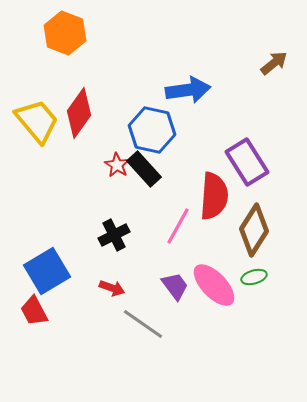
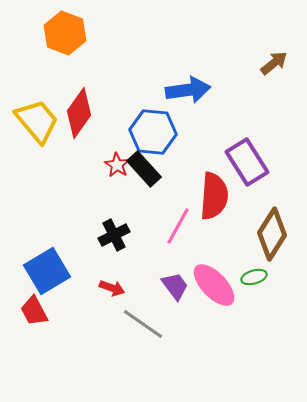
blue hexagon: moved 1 px right, 2 px down; rotated 6 degrees counterclockwise
brown diamond: moved 18 px right, 4 px down
